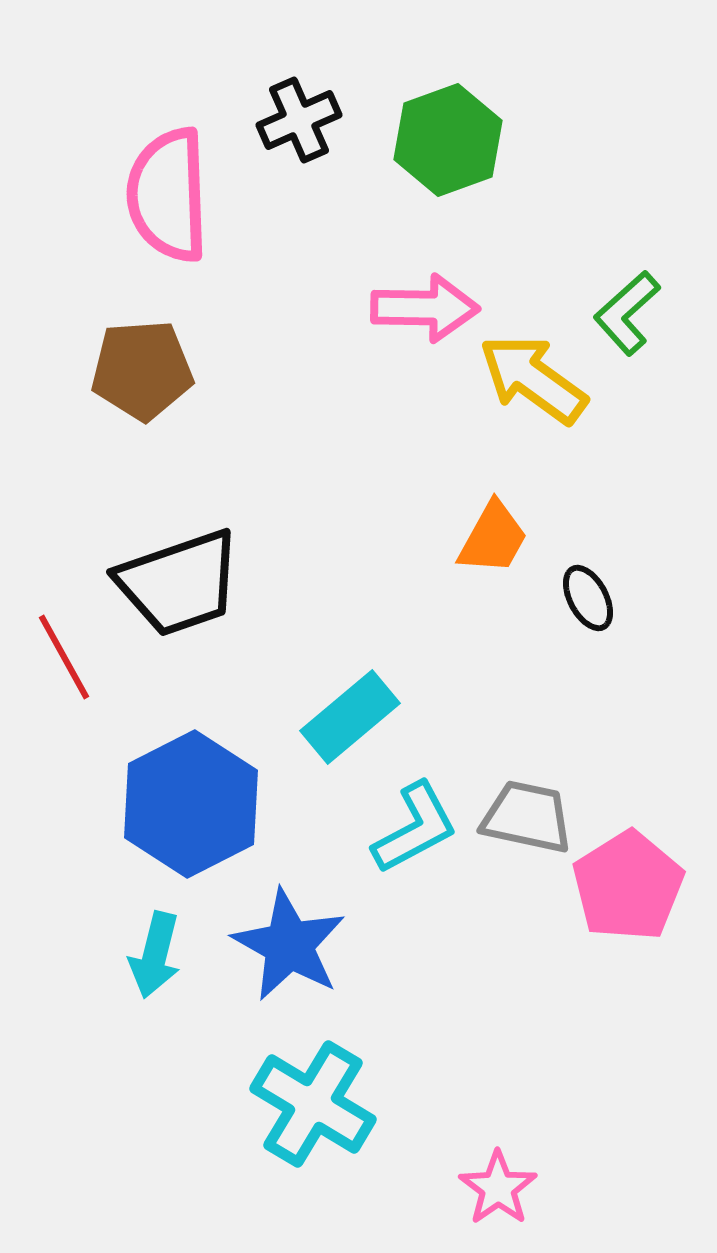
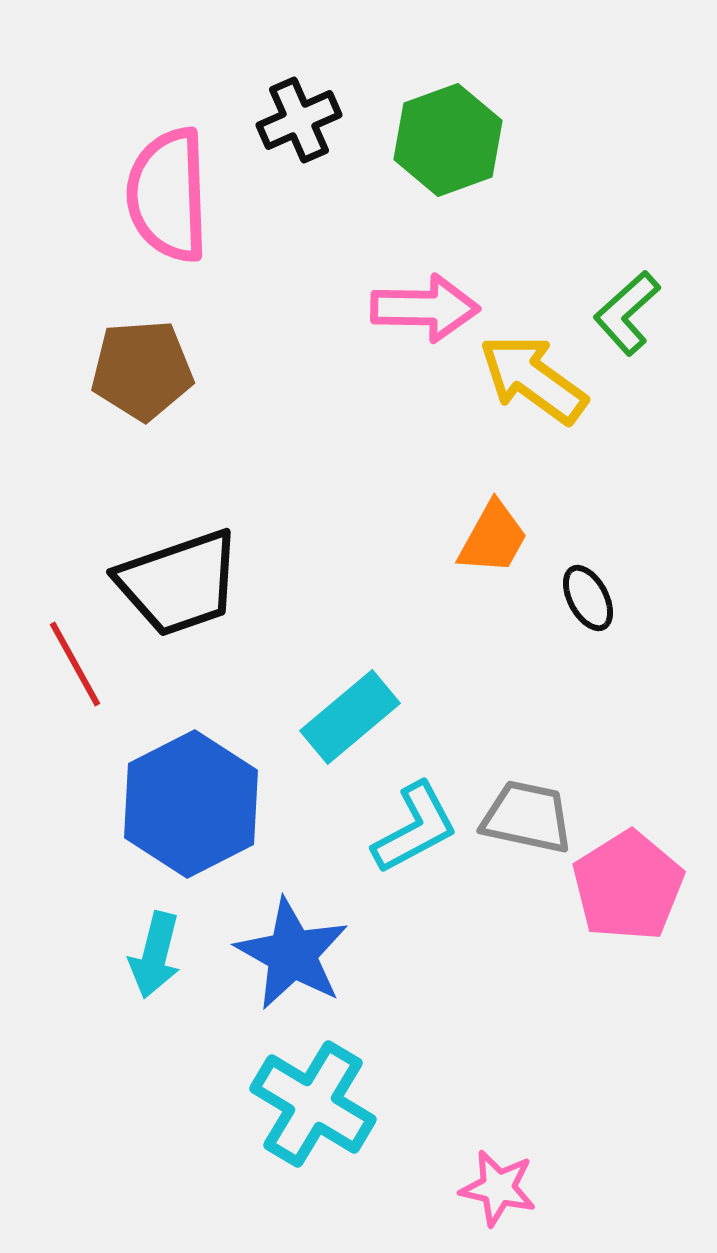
red line: moved 11 px right, 7 px down
blue star: moved 3 px right, 9 px down
pink star: rotated 24 degrees counterclockwise
